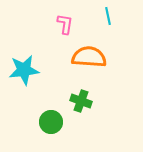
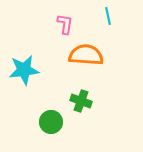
orange semicircle: moved 3 px left, 2 px up
